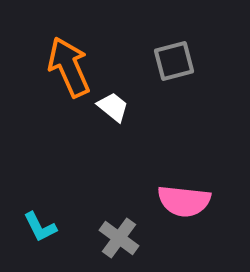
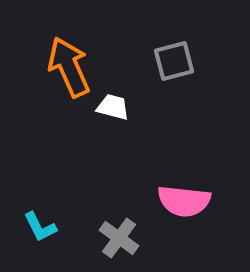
white trapezoid: rotated 24 degrees counterclockwise
